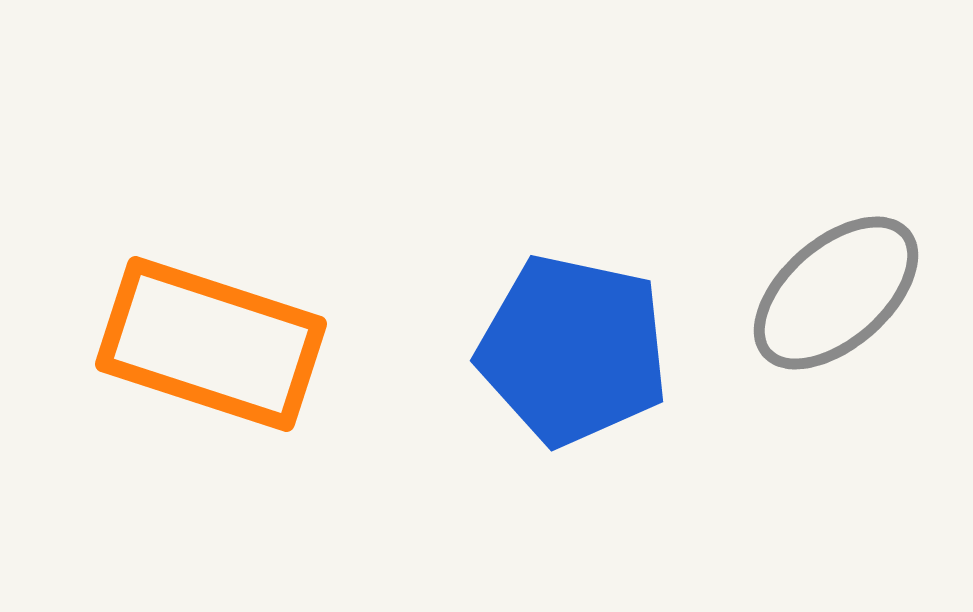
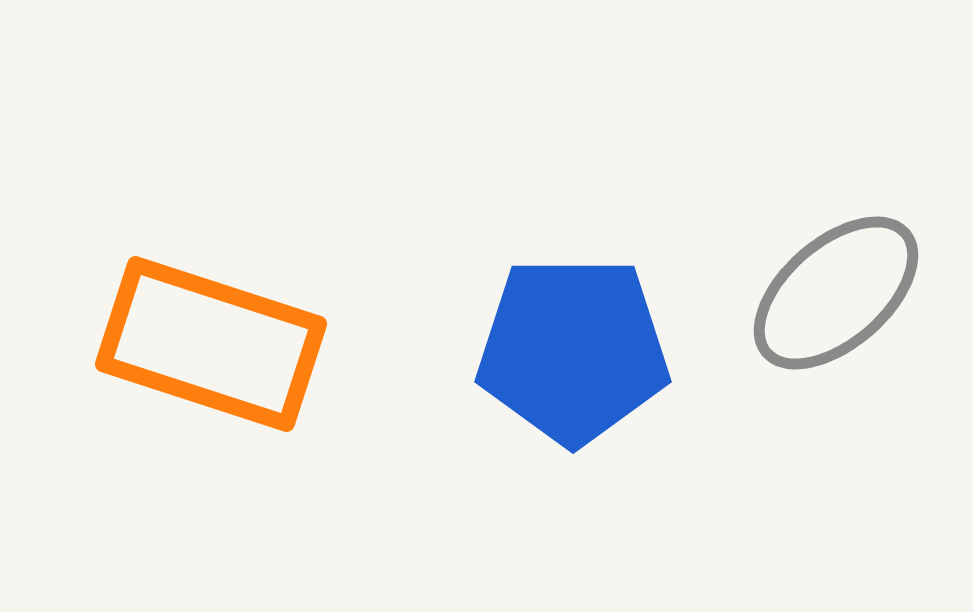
blue pentagon: rotated 12 degrees counterclockwise
